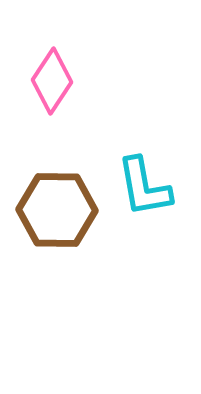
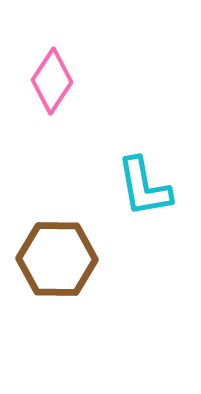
brown hexagon: moved 49 px down
